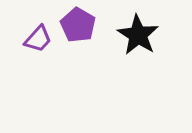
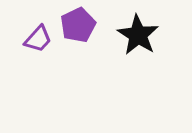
purple pentagon: rotated 16 degrees clockwise
